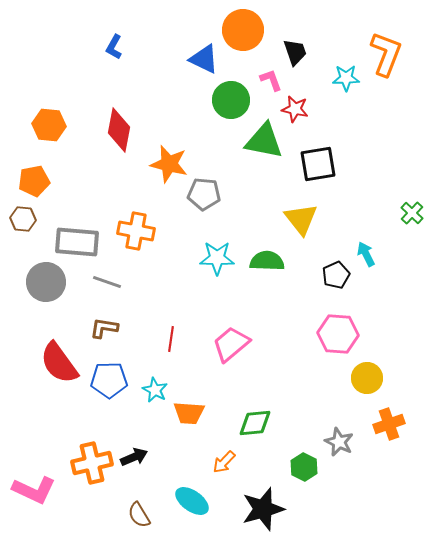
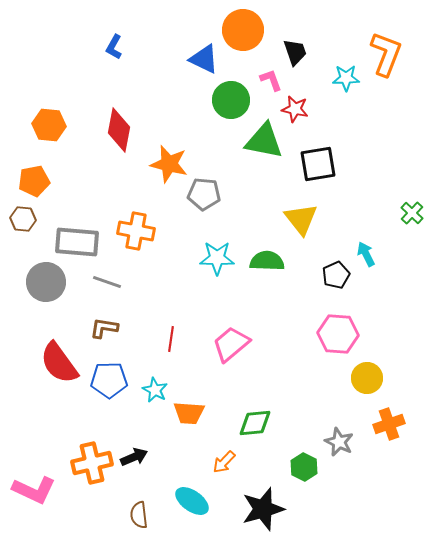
brown semicircle at (139, 515): rotated 24 degrees clockwise
